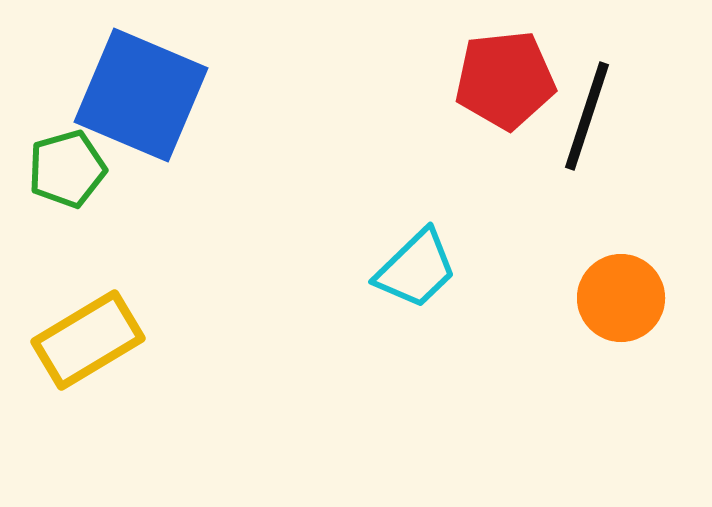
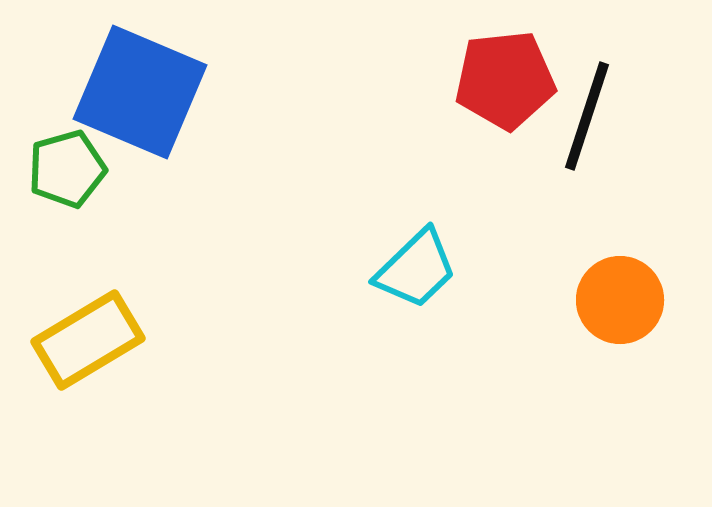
blue square: moved 1 px left, 3 px up
orange circle: moved 1 px left, 2 px down
